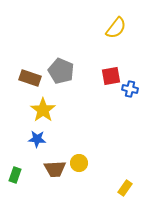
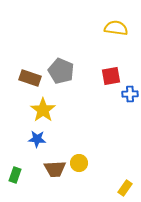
yellow semicircle: rotated 120 degrees counterclockwise
blue cross: moved 5 px down; rotated 14 degrees counterclockwise
